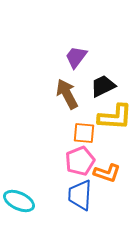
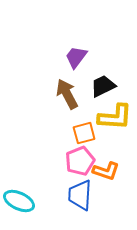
orange square: rotated 20 degrees counterclockwise
orange L-shape: moved 1 px left, 2 px up
